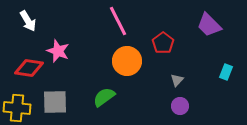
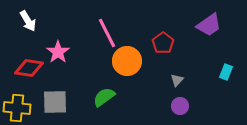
pink line: moved 11 px left, 12 px down
purple trapezoid: rotated 80 degrees counterclockwise
pink star: moved 1 px down; rotated 15 degrees clockwise
